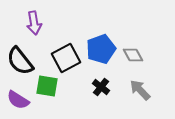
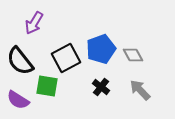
purple arrow: rotated 40 degrees clockwise
